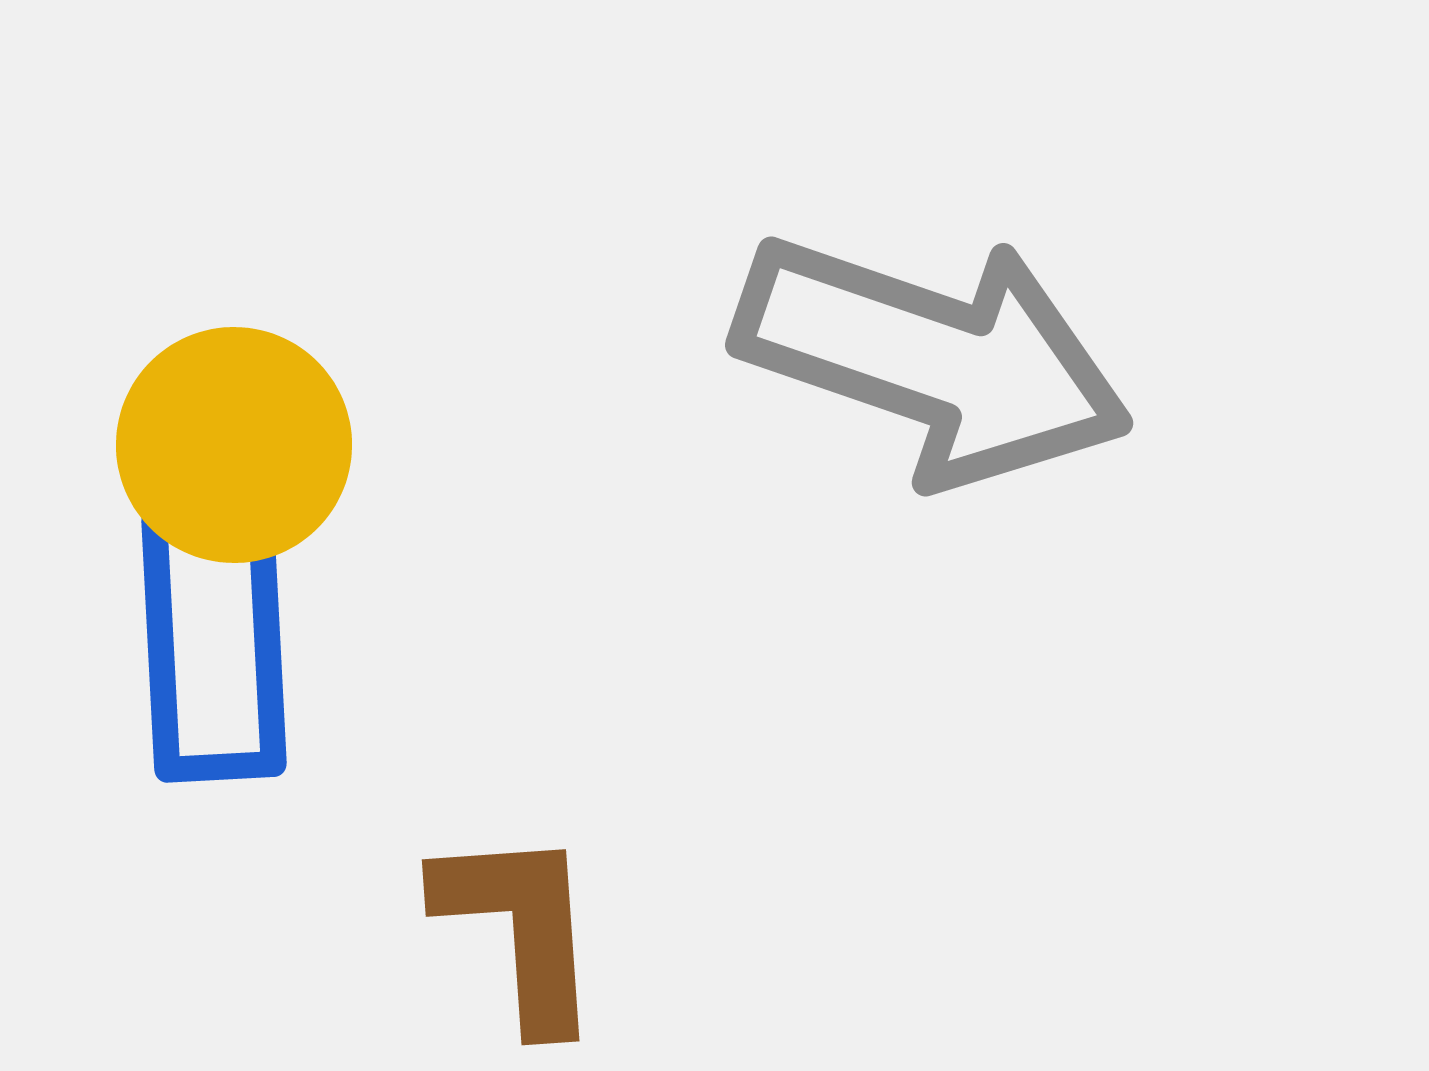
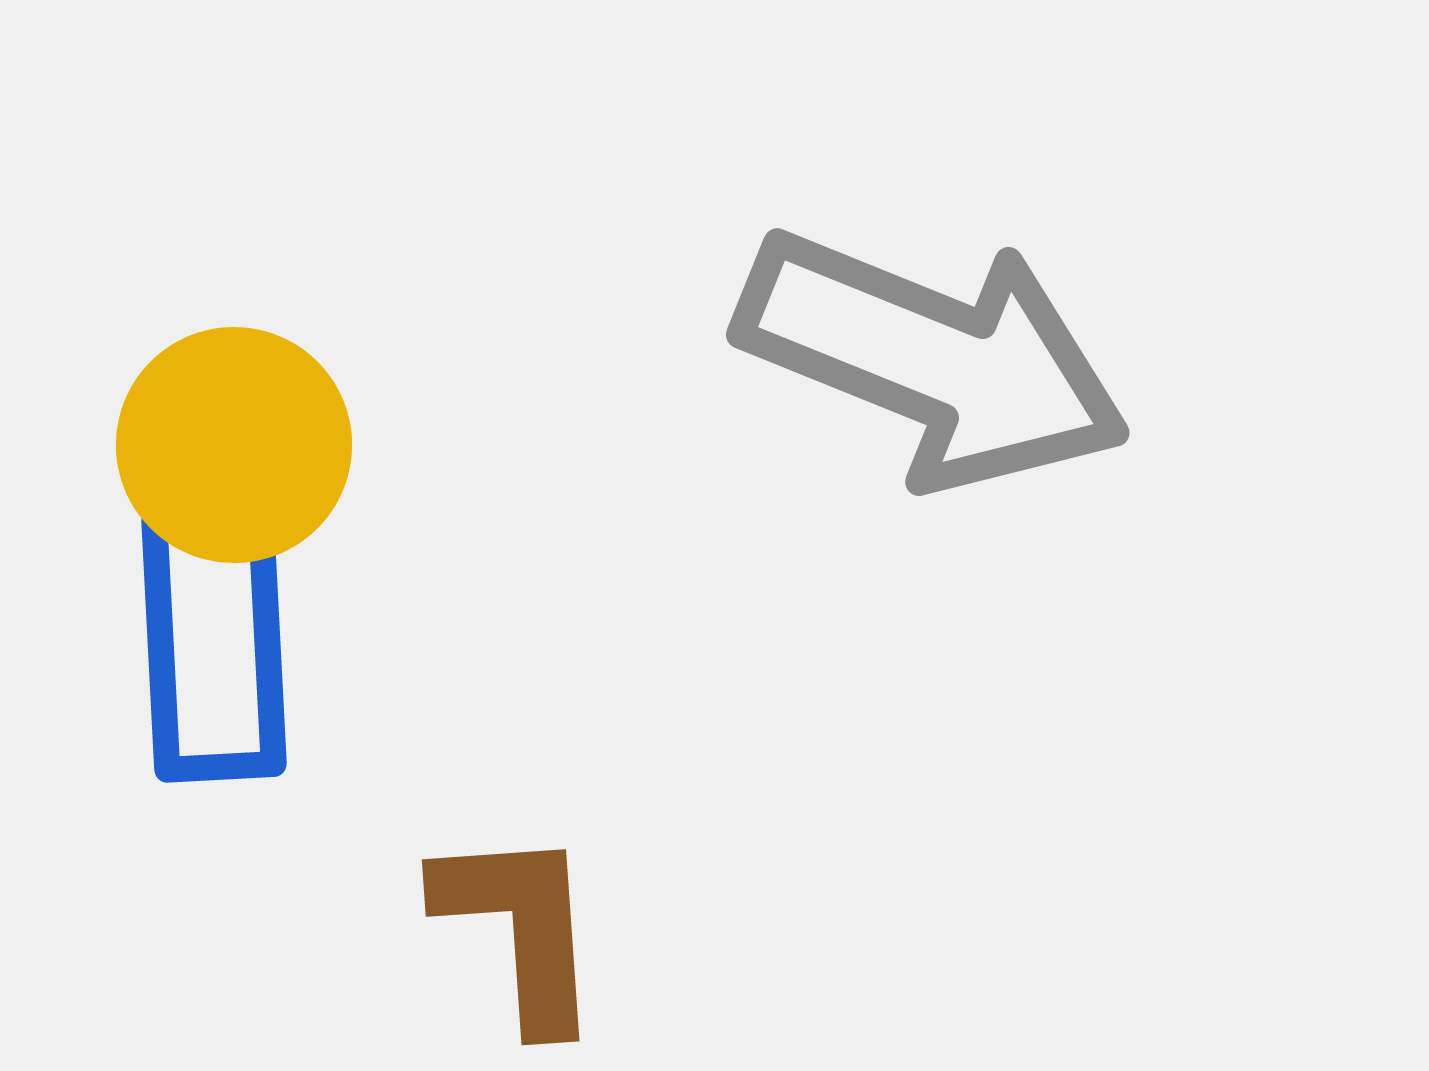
gray arrow: rotated 3 degrees clockwise
